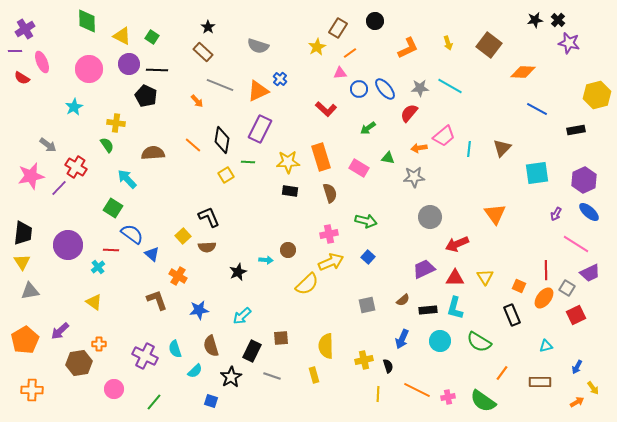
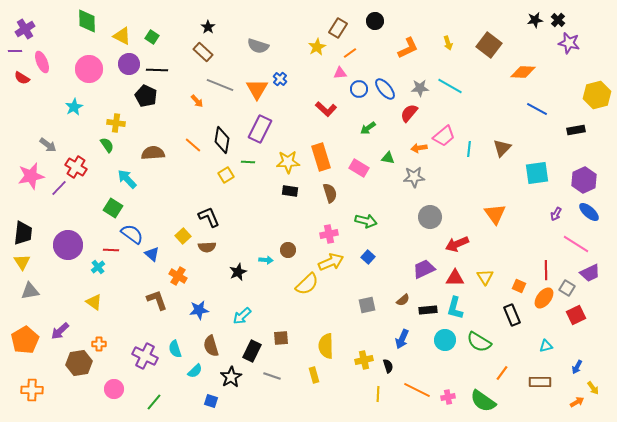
orange triangle at (258, 91): moved 1 px left, 2 px up; rotated 35 degrees counterclockwise
cyan circle at (440, 341): moved 5 px right, 1 px up
